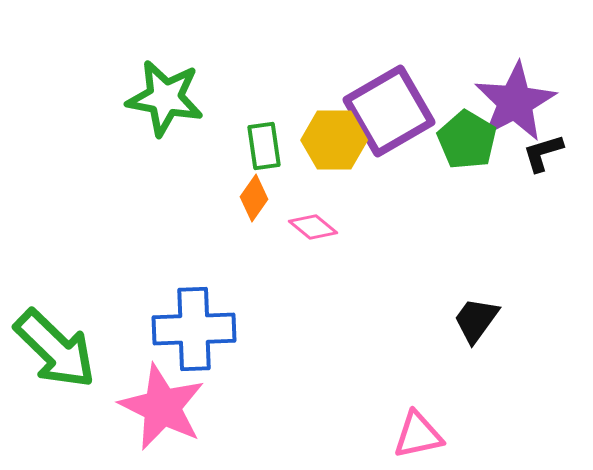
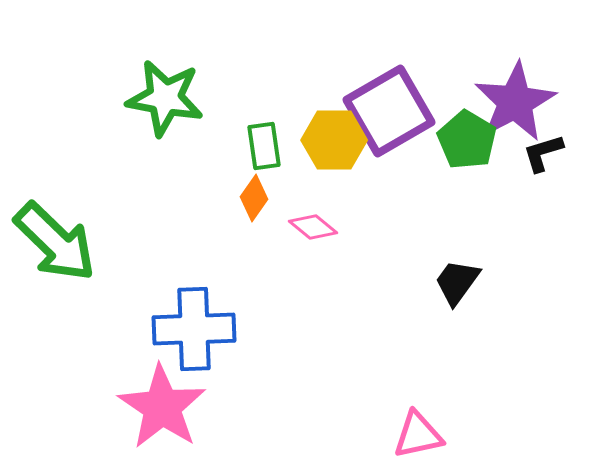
black trapezoid: moved 19 px left, 38 px up
green arrow: moved 107 px up
pink star: rotated 8 degrees clockwise
